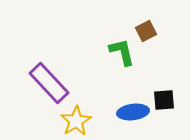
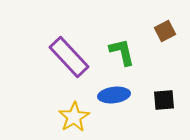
brown square: moved 19 px right
purple rectangle: moved 20 px right, 26 px up
blue ellipse: moved 19 px left, 17 px up
yellow star: moved 2 px left, 4 px up
